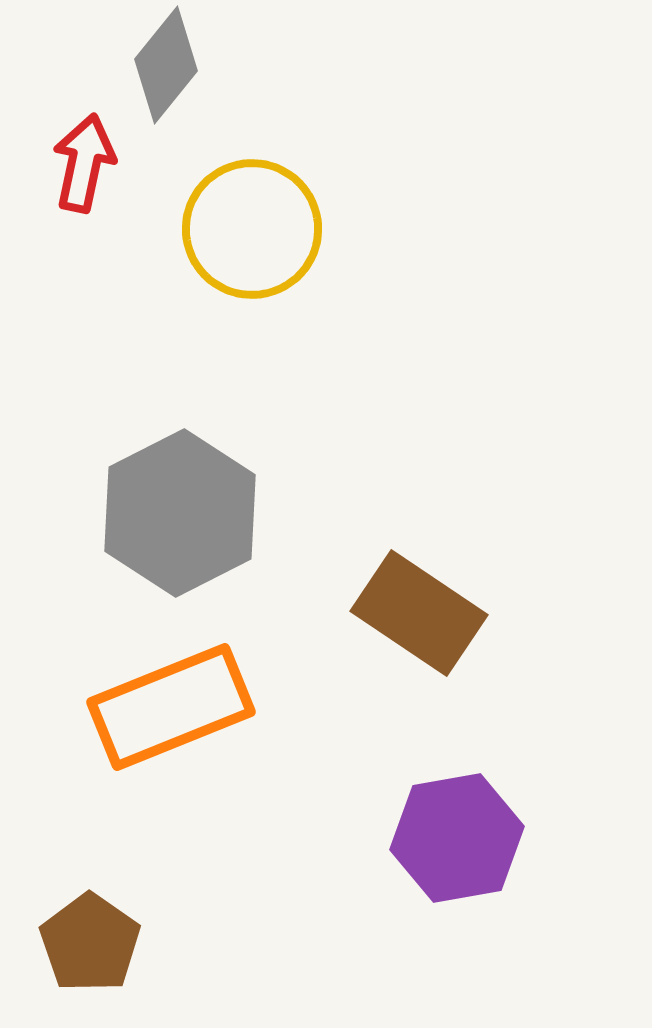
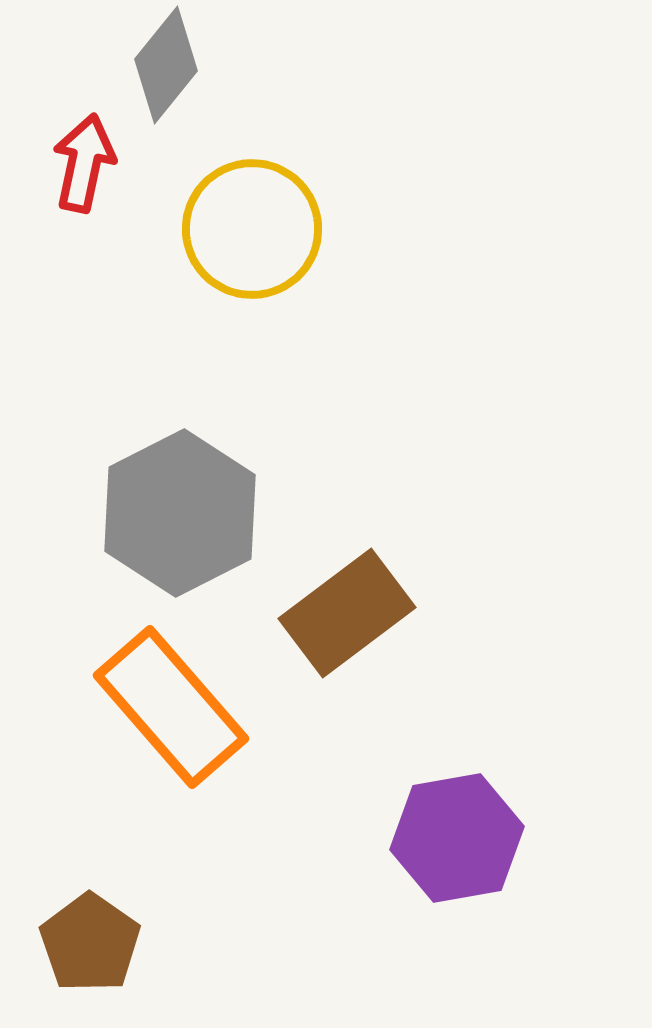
brown rectangle: moved 72 px left; rotated 71 degrees counterclockwise
orange rectangle: rotated 71 degrees clockwise
